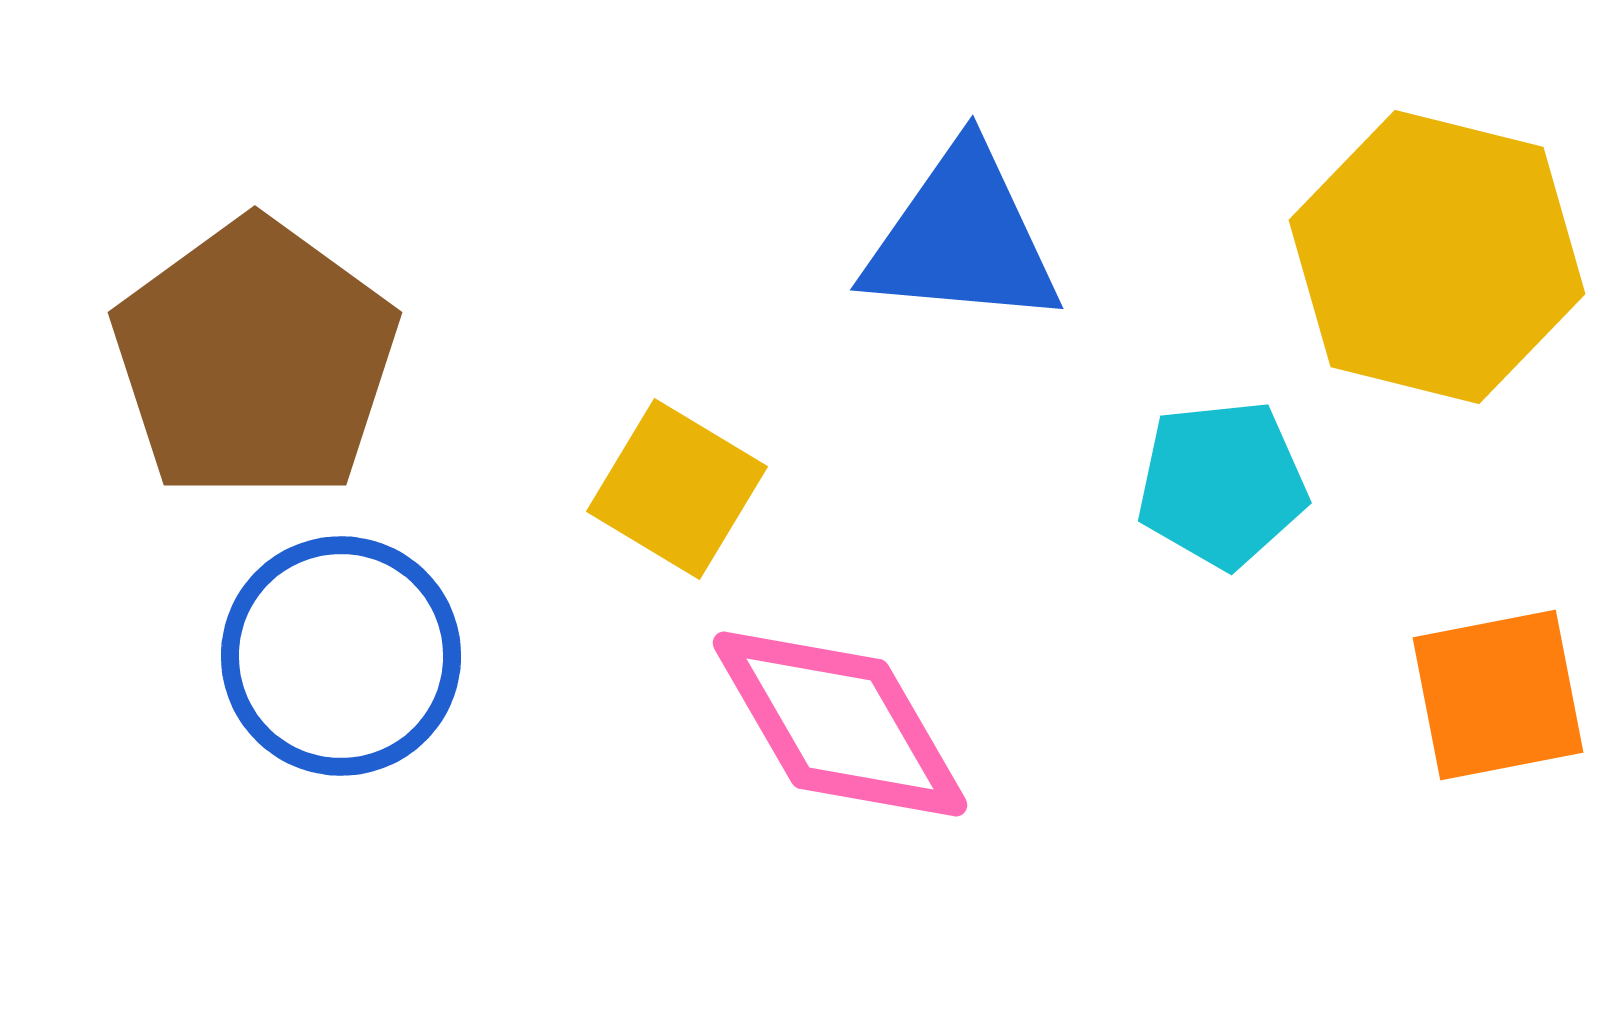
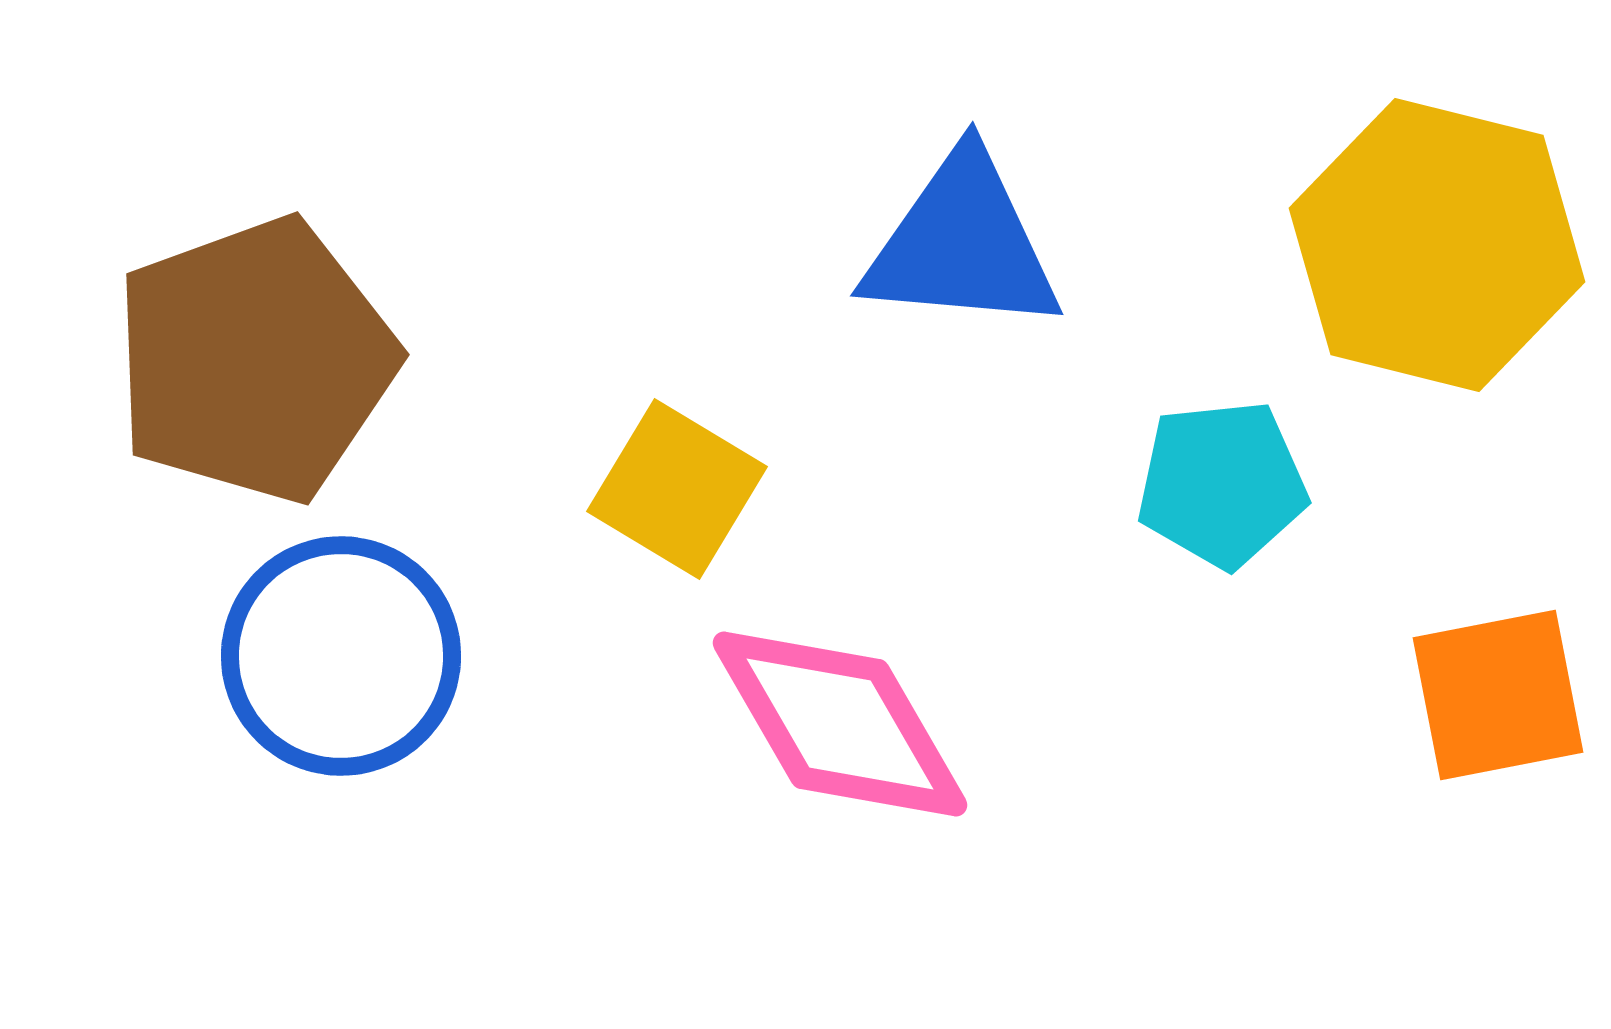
blue triangle: moved 6 px down
yellow hexagon: moved 12 px up
brown pentagon: rotated 16 degrees clockwise
